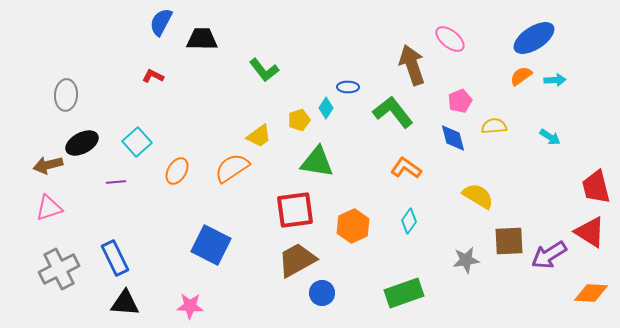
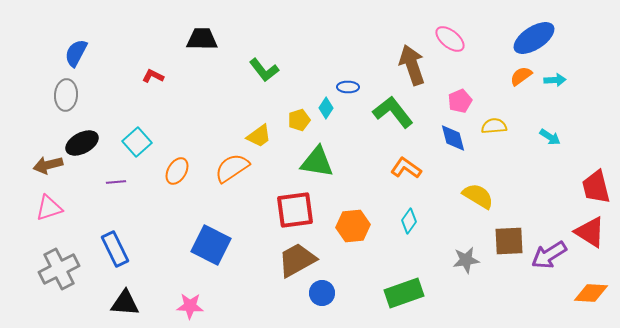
blue semicircle at (161, 22): moved 85 px left, 31 px down
orange hexagon at (353, 226): rotated 20 degrees clockwise
blue rectangle at (115, 258): moved 9 px up
